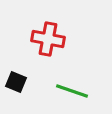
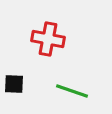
black square: moved 2 px left, 2 px down; rotated 20 degrees counterclockwise
